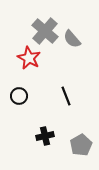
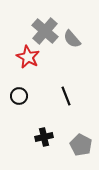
red star: moved 1 px left, 1 px up
black cross: moved 1 px left, 1 px down
gray pentagon: rotated 15 degrees counterclockwise
